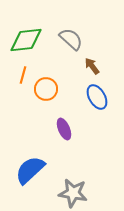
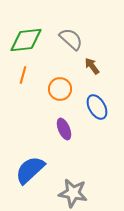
orange circle: moved 14 px right
blue ellipse: moved 10 px down
